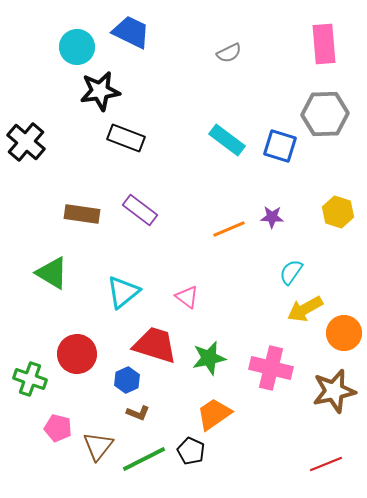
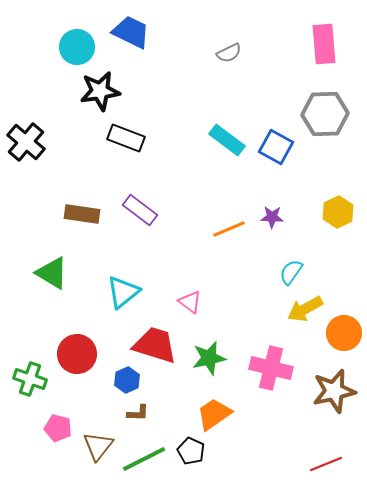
blue square: moved 4 px left, 1 px down; rotated 12 degrees clockwise
yellow hexagon: rotated 16 degrees clockwise
pink triangle: moved 3 px right, 5 px down
brown L-shape: rotated 20 degrees counterclockwise
